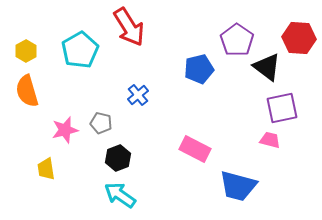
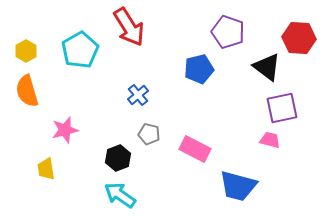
purple pentagon: moved 9 px left, 8 px up; rotated 16 degrees counterclockwise
gray pentagon: moved 48 px right, 11 px down
